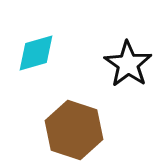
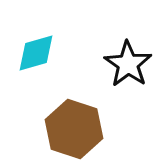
brown hexagon: moved 1 px up
